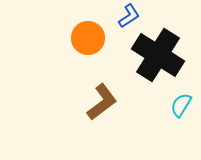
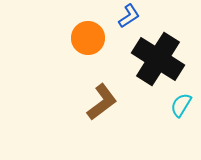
black cross: moved 4 px down
